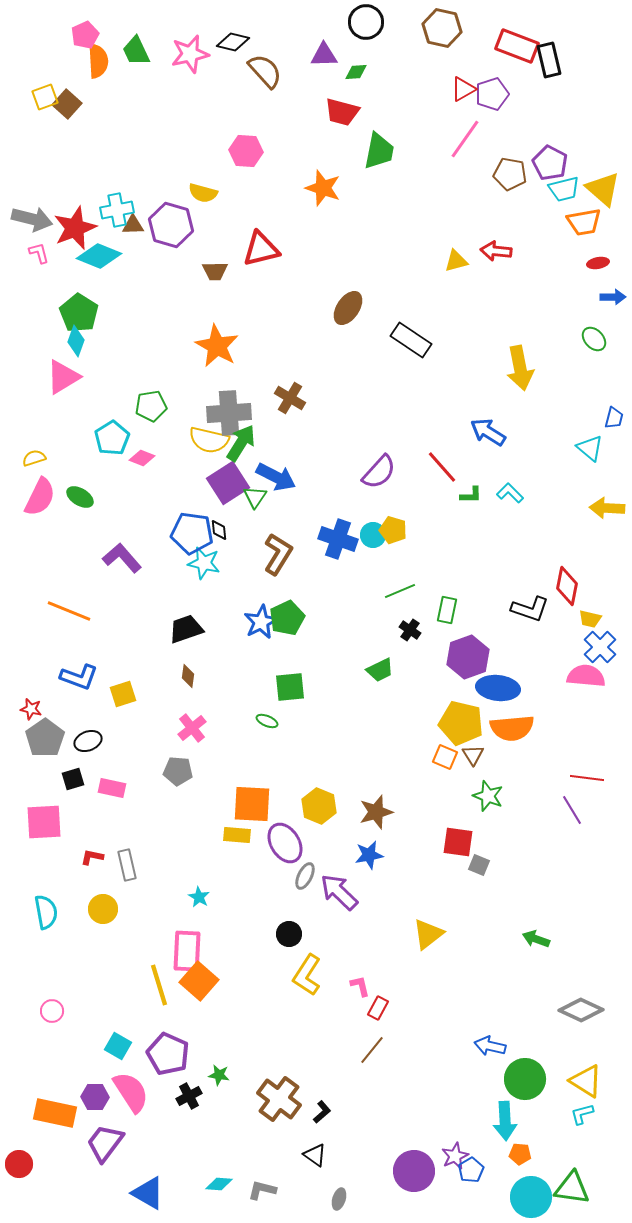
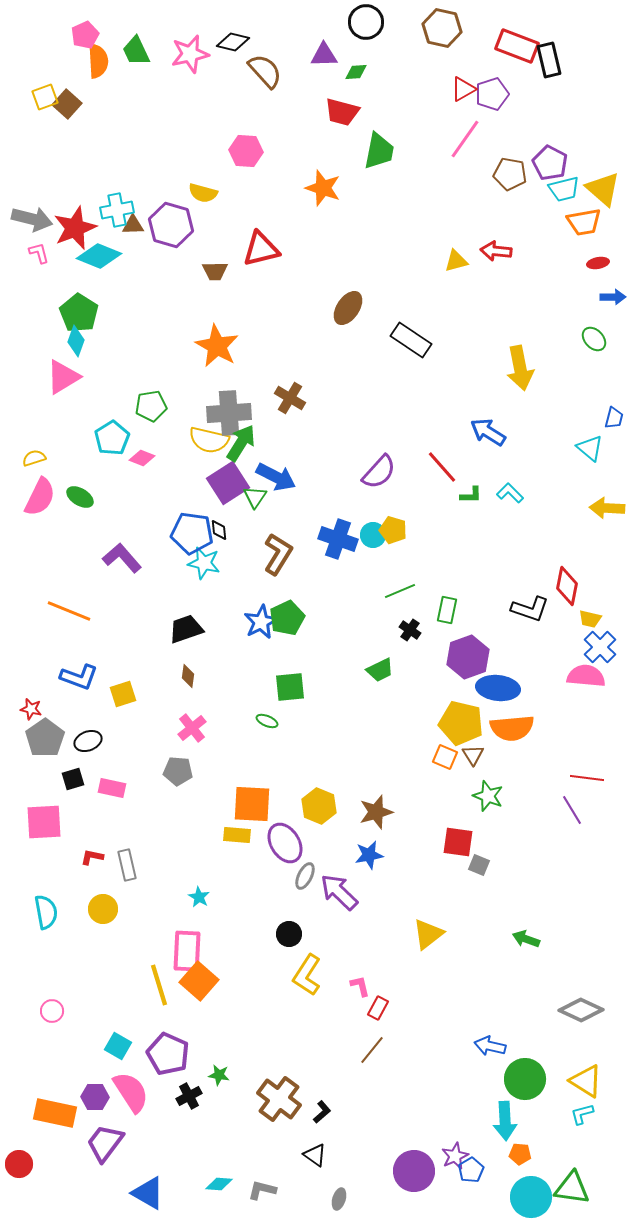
green arrow at (536, 939): moved 10 px left
